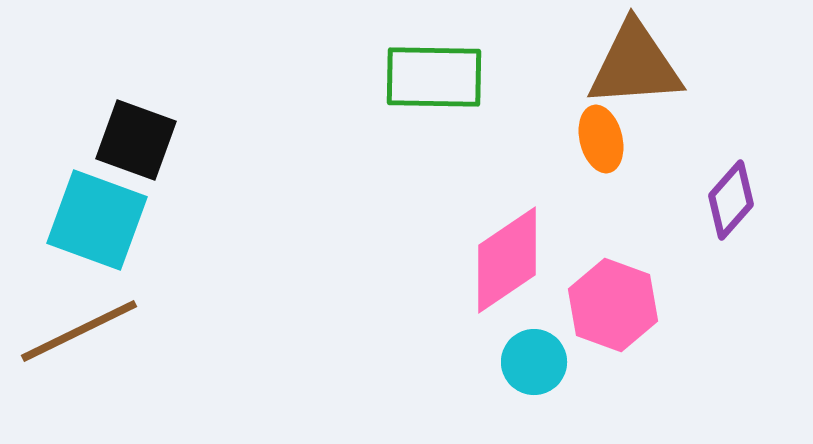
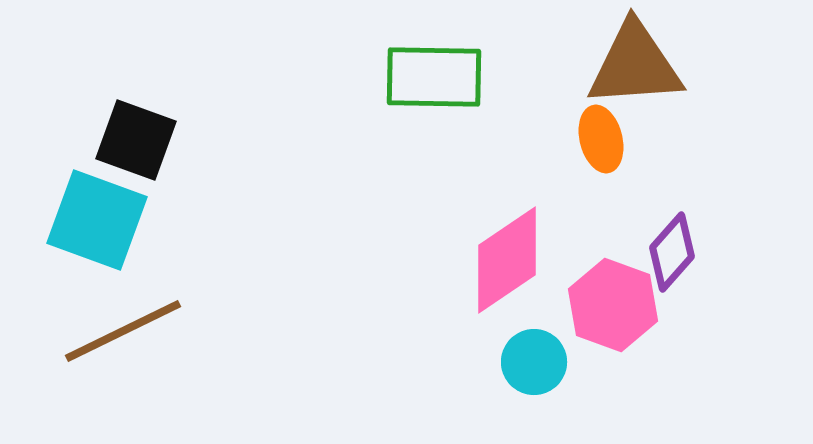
purple diamond: moved 59 px left, 52 px down
brown line: moved 44 px right
